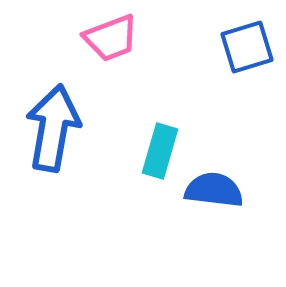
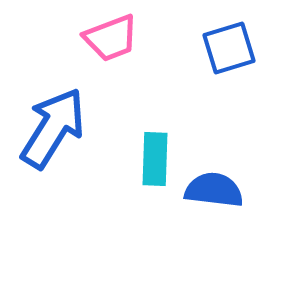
blue square: moved 18 px left, 1 px down
blue arrow: rotated 22 degrees clockwise
cyan rectangle: moved 5 px left, 8 px down; rotated 14 degrees counterclockwise
